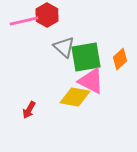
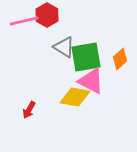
gray triangle: rotated 10 degrees counterclockwise
